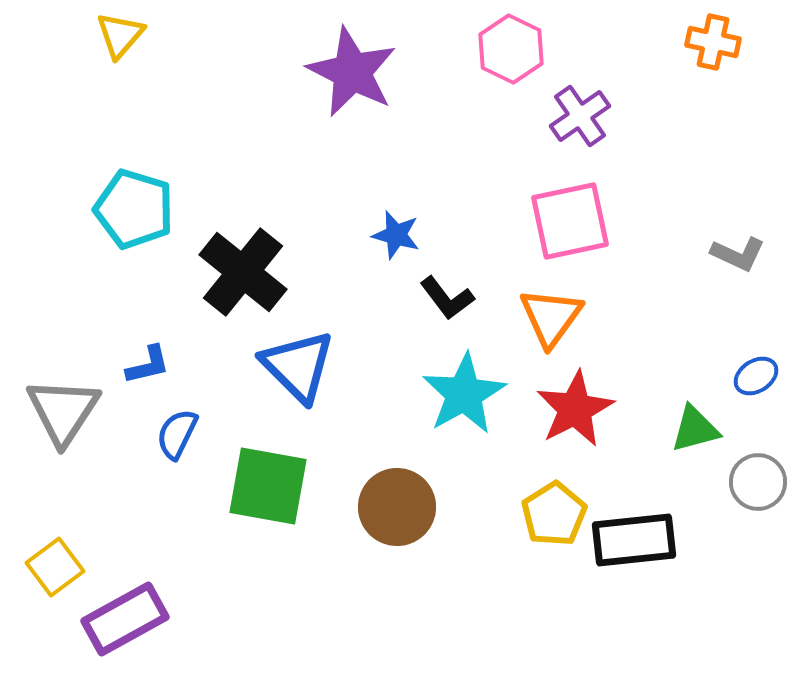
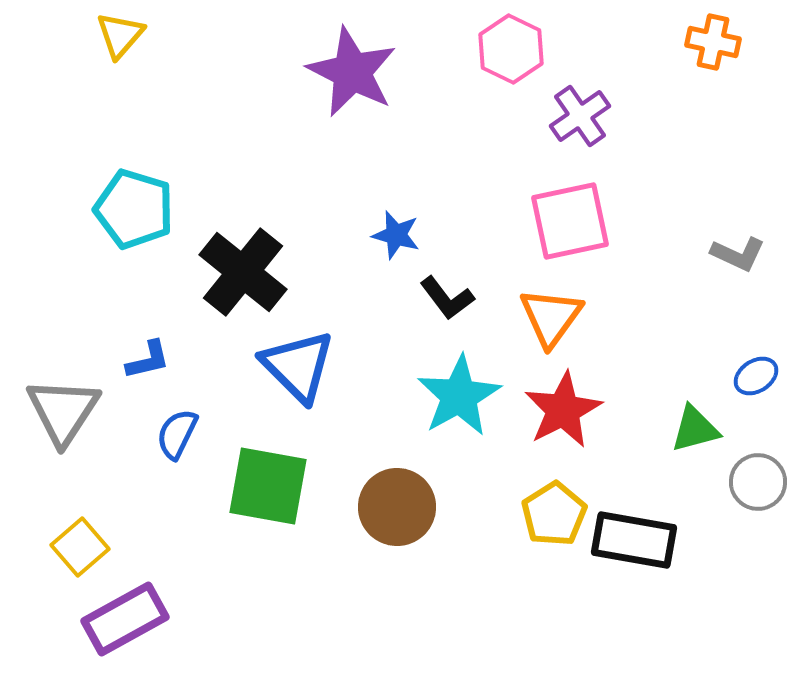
blue L-shape: moved 5 px up
cyan star: moved 5 px left, 2 px down
red star: moved 12 px left, 1 px down
black rectangle: rotated 16 degrees clockwise
yellow square: moved 25 px right, 20 px up; rotated 4 degrees counterclockwise
